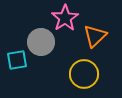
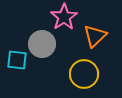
pink star: moved 1 px left, 1 px up
gray circle: moved 1 px right, 2 px down
cyan square: rotated 15 degrees clockwise
